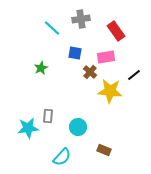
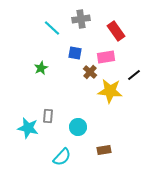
cyan star: rotated 20 degrees clockwise
brown rectangle: rotated 32 degrees counterclockwise
